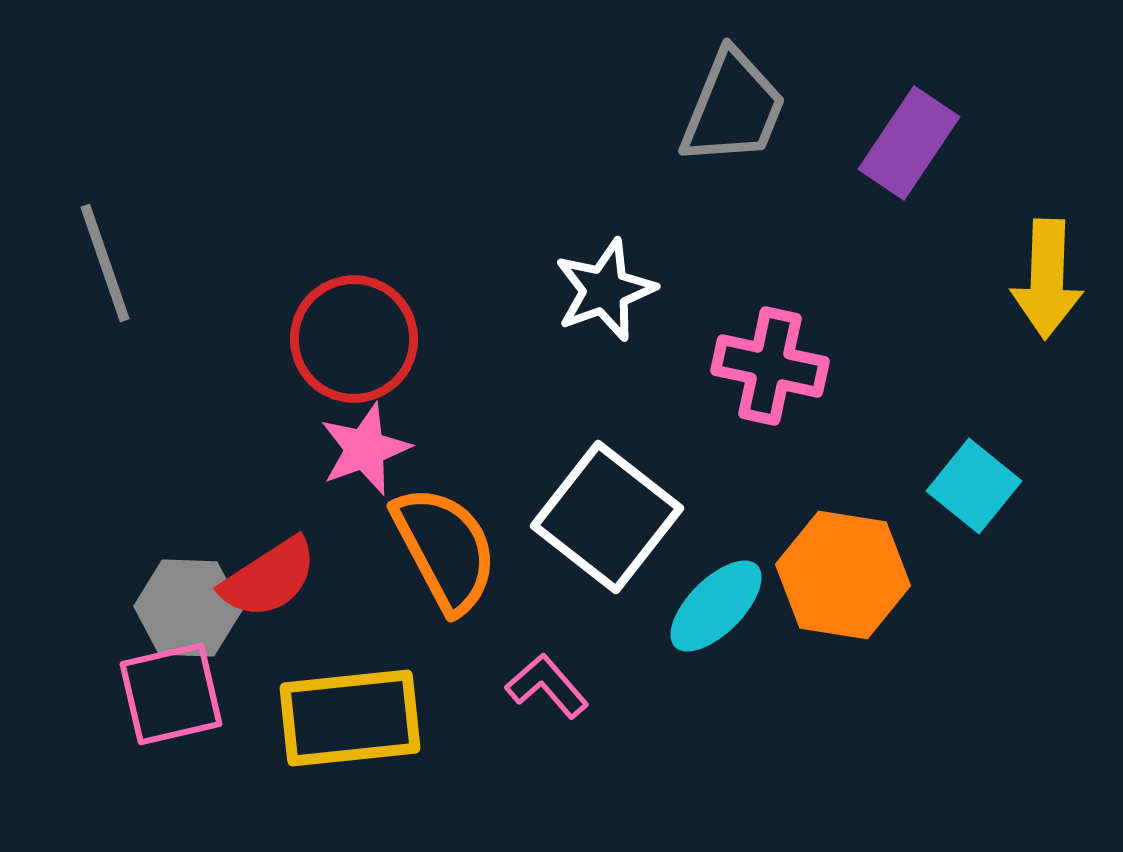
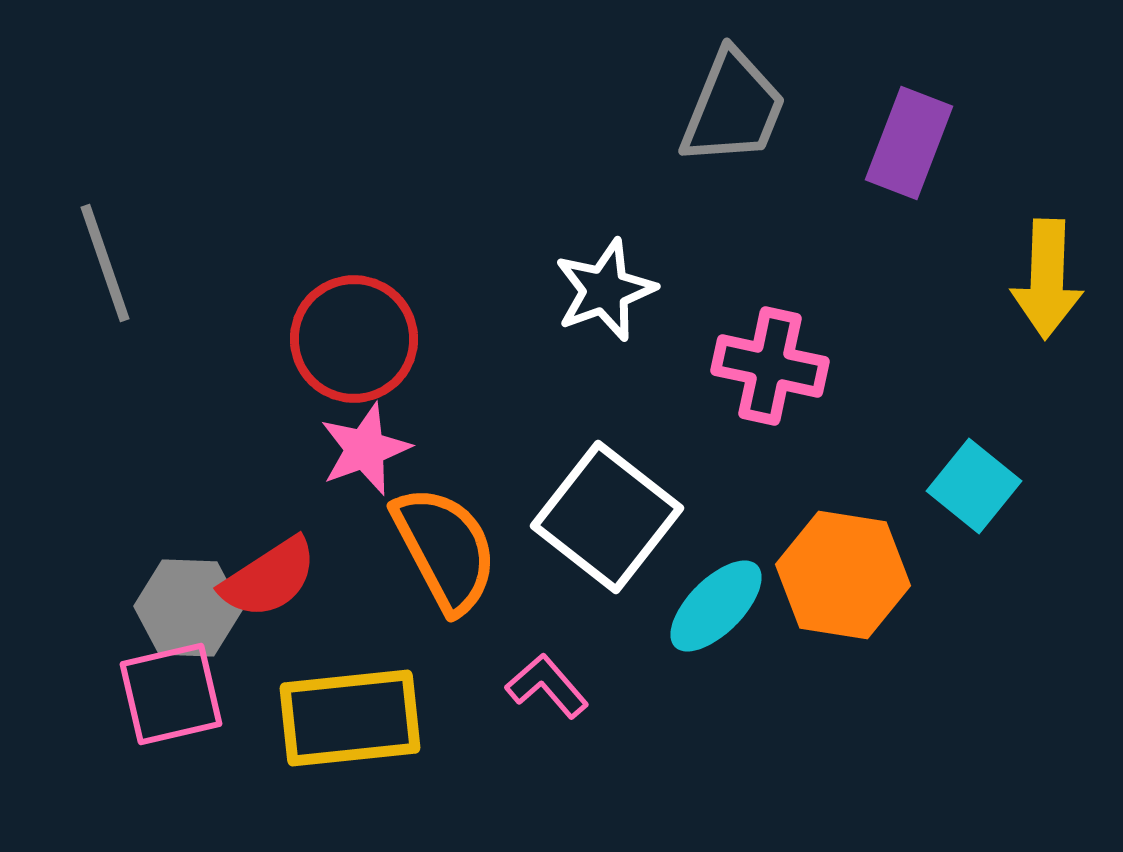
purple rectangle: rotated 13 degrees counterclockwise
